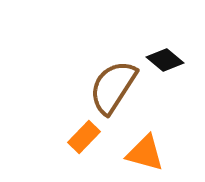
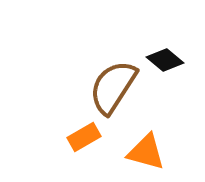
orange rectangle: rotated 16 degrees clockwise
orange triangle: moved 1 px right, 1 px up
